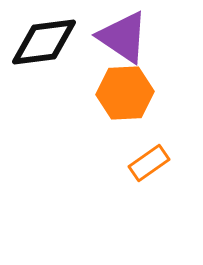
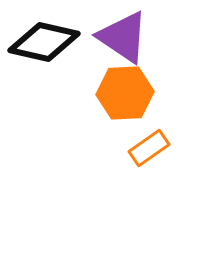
black diamond: rotated 20 degrees clockwise
orange rectangle: moved 15 px up
